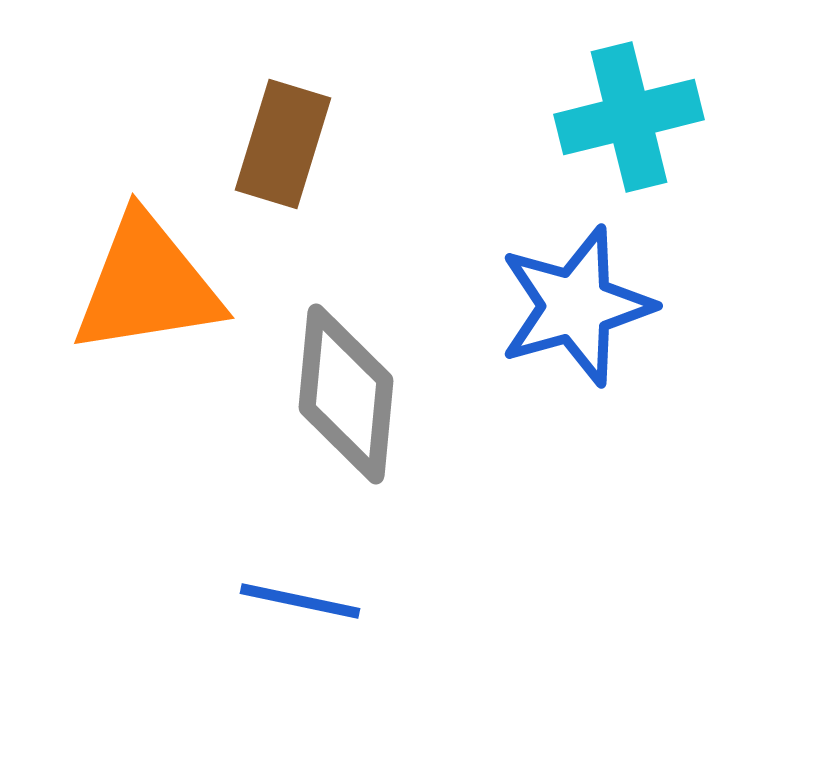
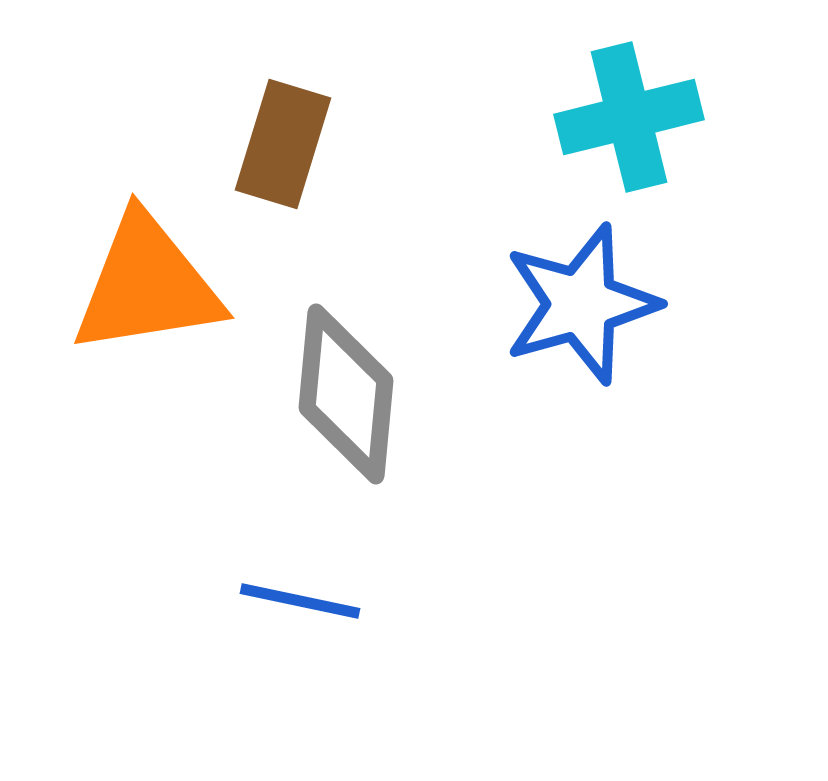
blue star: moved 5 px right, 2 px up
